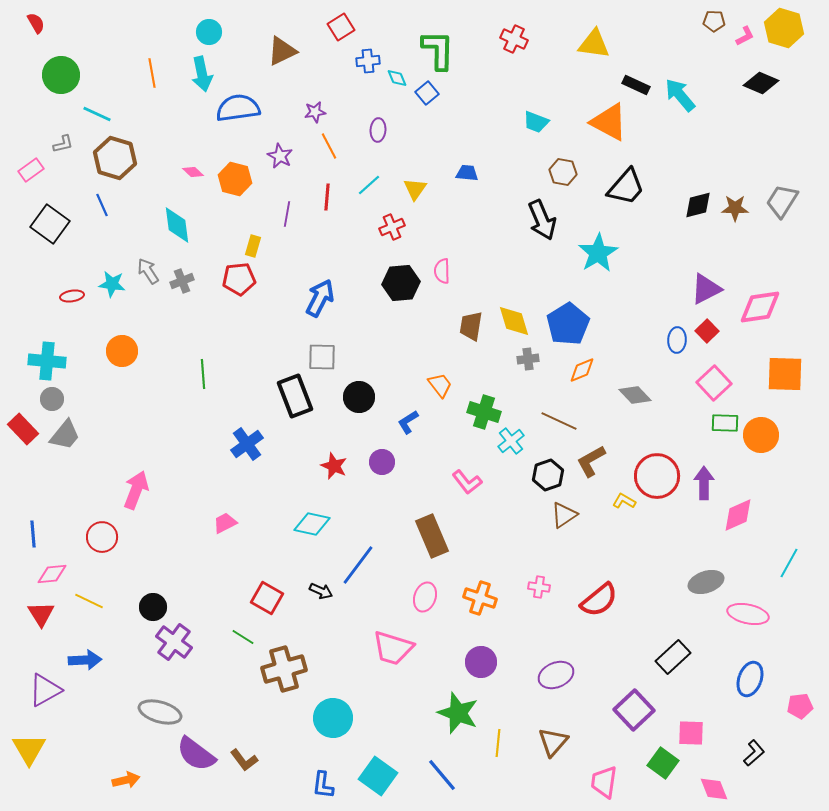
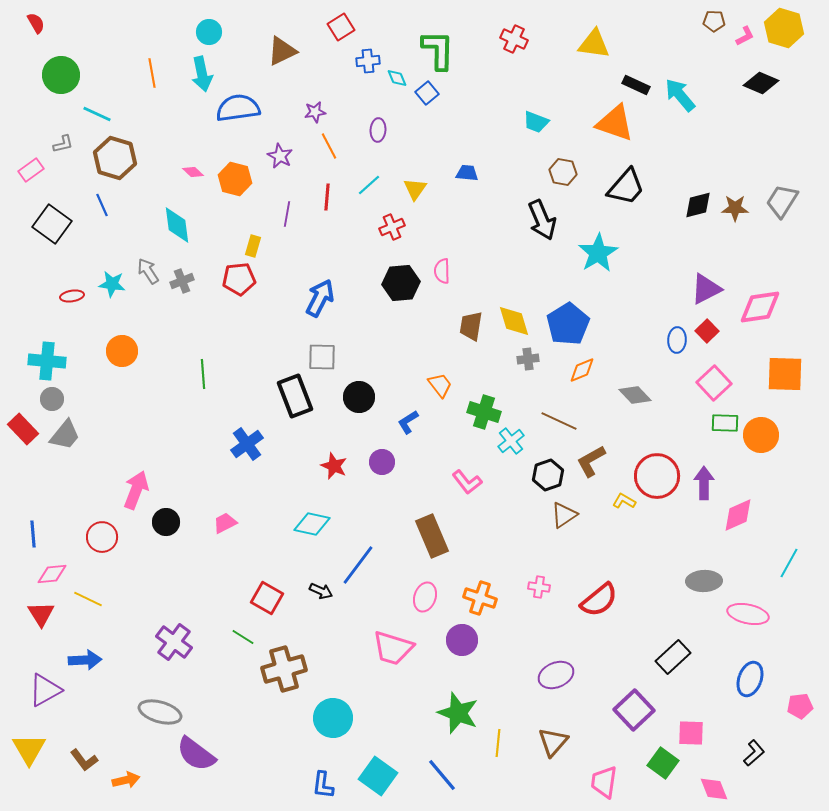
orange triangle at (609, 122): moved 6 px right, 1 px down; rotated 9 degrees counterclockwise
black square at (50, 224): moved 2 px right
gray ellipse at (706, 582): moved 2 px left, 1 px up; rotated 16 degrees clockwise
yellow line at (89, 601): moved 1 px left, 2 px up
black circle at (153, 607): moved 13 px right, 85 px up
purple circle at (481, 662): moved 19 px left, 22 px up
brown L-shape at (244, 760): moved 160 px left
